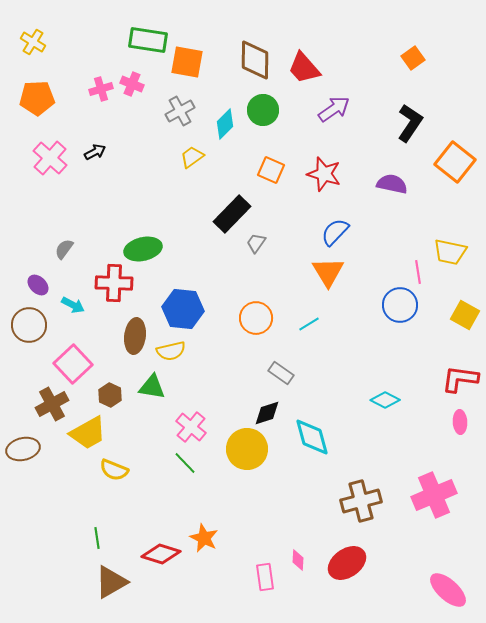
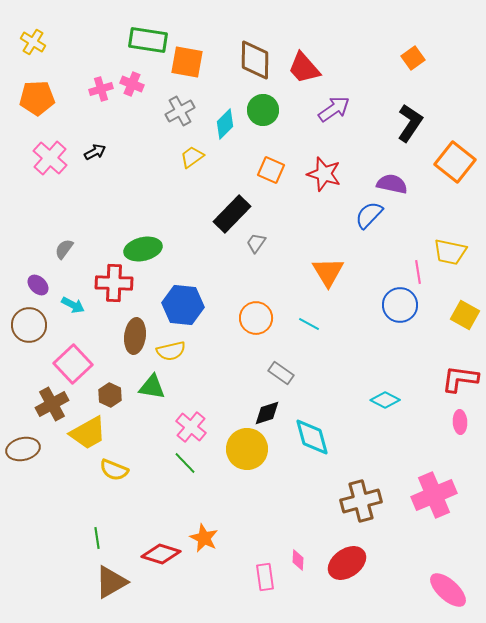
blue semicircle at (335, 232): moved 34 px right, 17 px up
blue hexagon at (183, 309): moved 4 px up
cyan line at (309, 324): rotated 60 degrees clockwise
